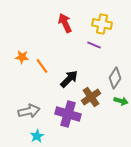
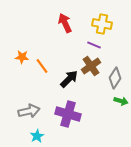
brown cross: moved 31 px up
